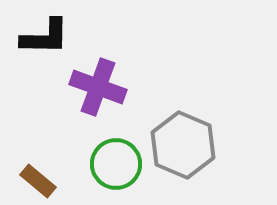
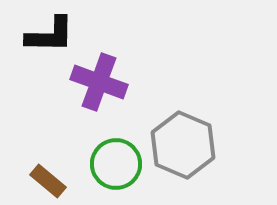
black L-shape: moved 5 px right, 2 px up
purple cross: moved 1 px right, 5 px up
brown rectangle: moved 10 px right
